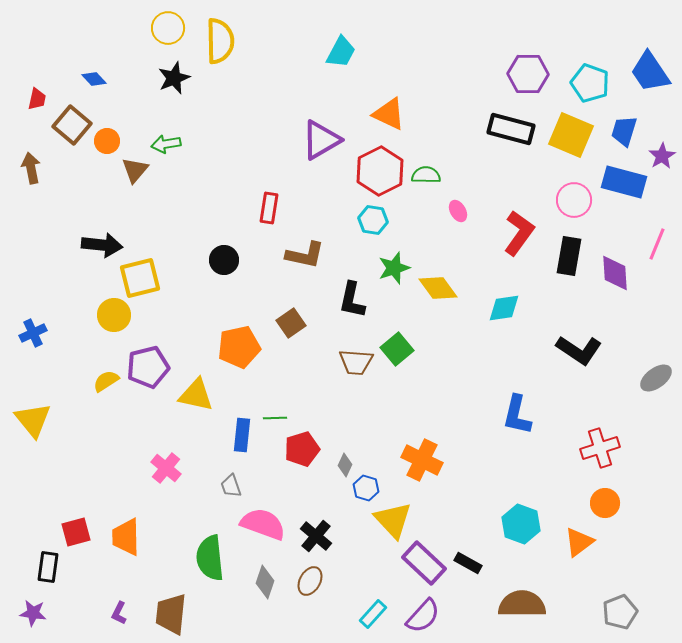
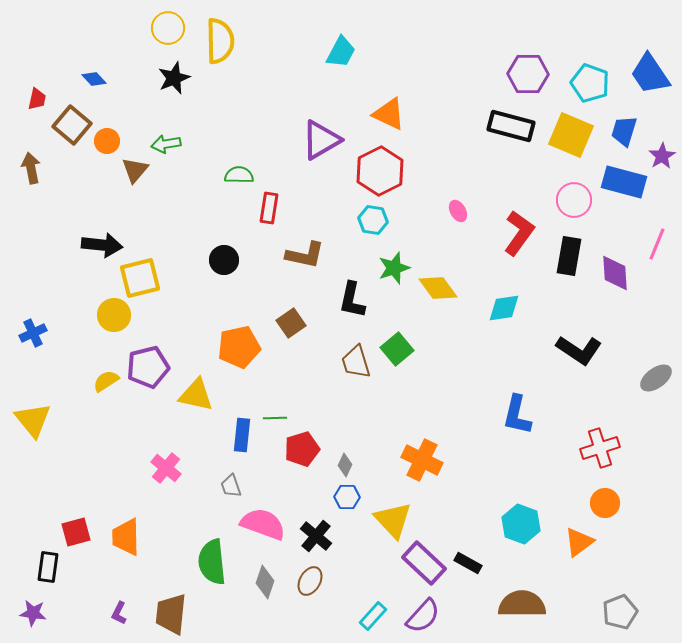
blue trapezoid at (650, 72): moved 2 px down
black rectangle at (511, 129): moved 3 px up
green semicircle at (426, 175): moved 187 px left
brown trapezoid at (356, 362): rotated 69 degrees clockwise
blue hexagon at (366, 488): moved 19 px left, 9 px down; rotated 15 degrees counterclockwise
green semicircle at (210, 558): moved 2 px right, 4 px down
cyan rectangle at (373, 614): moved 2 px down
